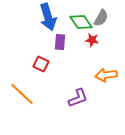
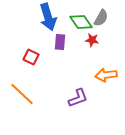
red square: moved 10 px left, 7 px up
